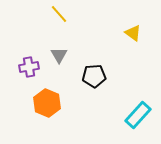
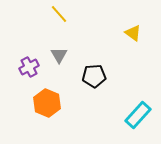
purple cross: rotated 18 degrees counterclockwise
